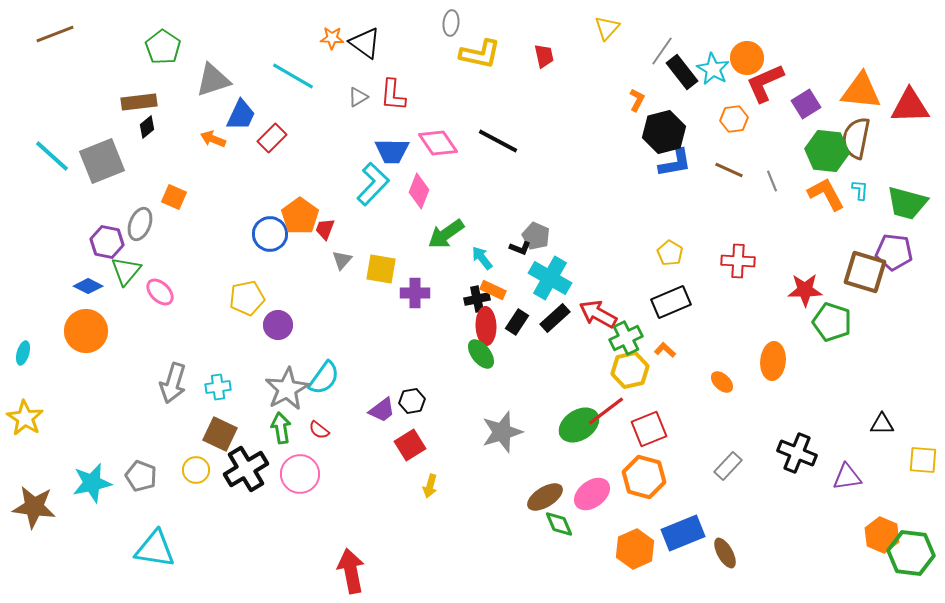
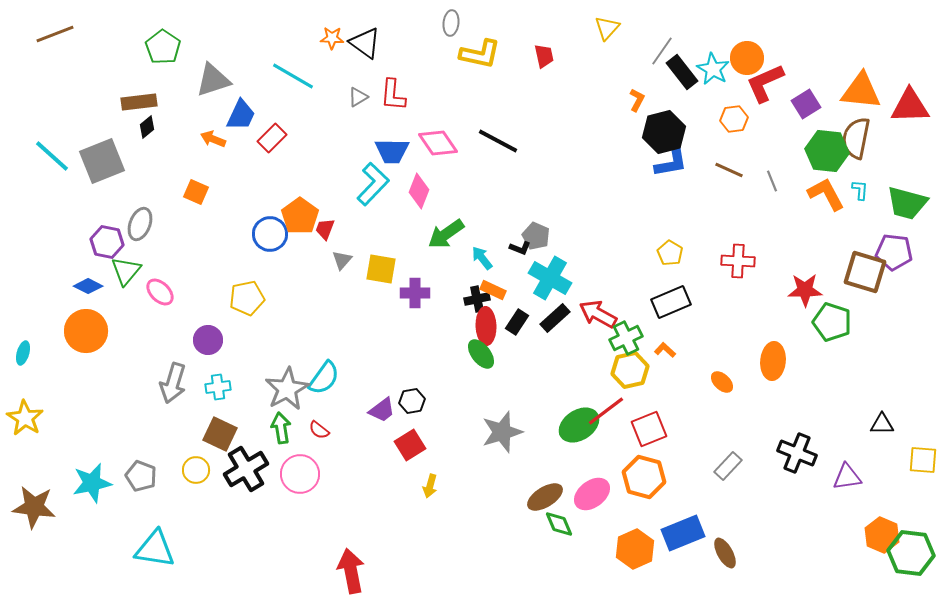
blue L-shape at (675, 163): moved 4 px left
orange square at (174, 197): moved 22 px right, 5 px up
purple circle at (278, 325): moved 70 px left, 15 px down
